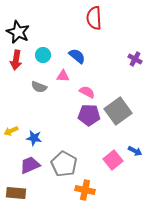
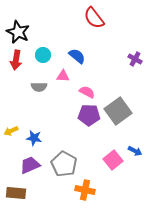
red semicircle: rotated 35 degrees counterclockwise
gray semicircle: rotated 21 degrees counterclockwise
